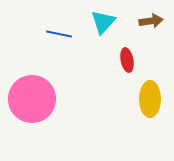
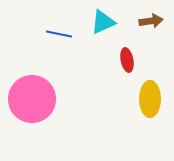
cyan triangle: rotated 24 degrees clockwise
